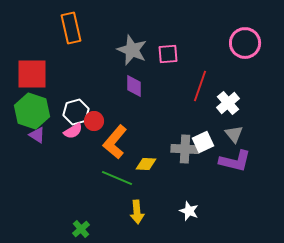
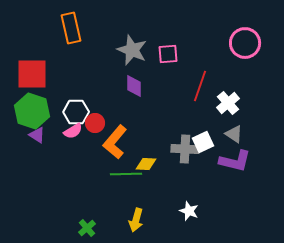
white hexagon: rotated 15 degrees clockwise
red circle: moved 1 px right, 2 px down
gray triangle: rotated 18 degrees counterclockwise
green line: moved 9 px right, 4 px up; rotated 24 degrees counterclockwise
yellow arrow: moved 1 px left, 8 px down; rotated 20 degrees clockwise
green cross: moved 6 px right, 1 px up
